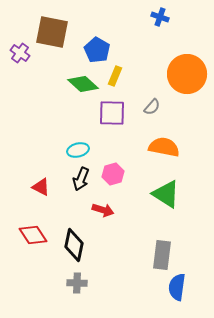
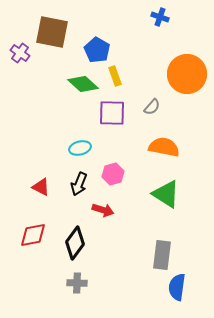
yellow rectangle: rotated 42 degrees counterclockwise
cyan ellipse: moved 2 px right, 2 px up
black arrow: moved 2 px left, 5 px down
red diamond: rotated 68 degrees counterclockwise
black diamond: moved 1 px right, 2 px up; rotated 24 degrees clockwise
